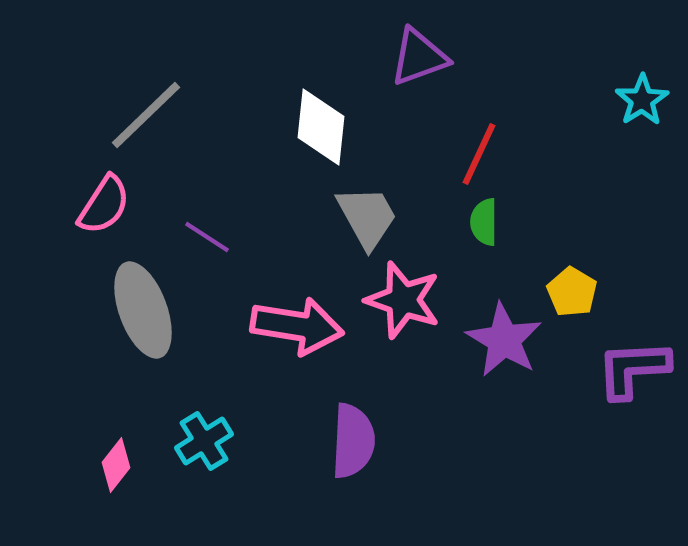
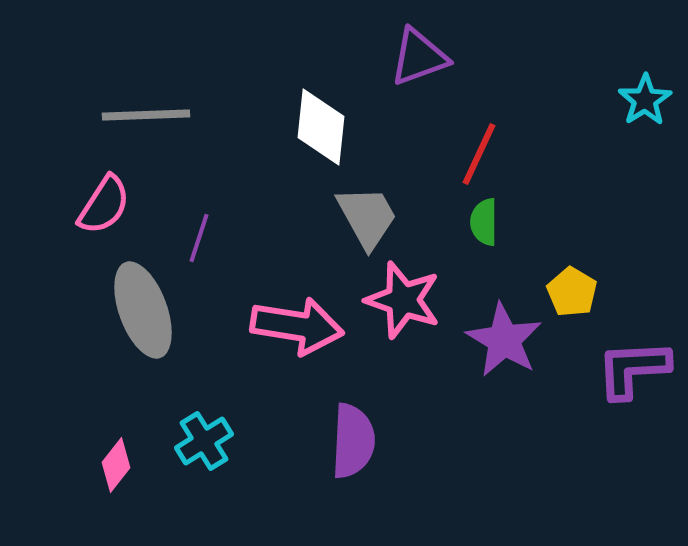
cyan star: moved 3 px right
gray line: rotated 42 degrees clockwise
purple line: moved 8 px left, 1 px down; rotated 75 degrees clockwise
